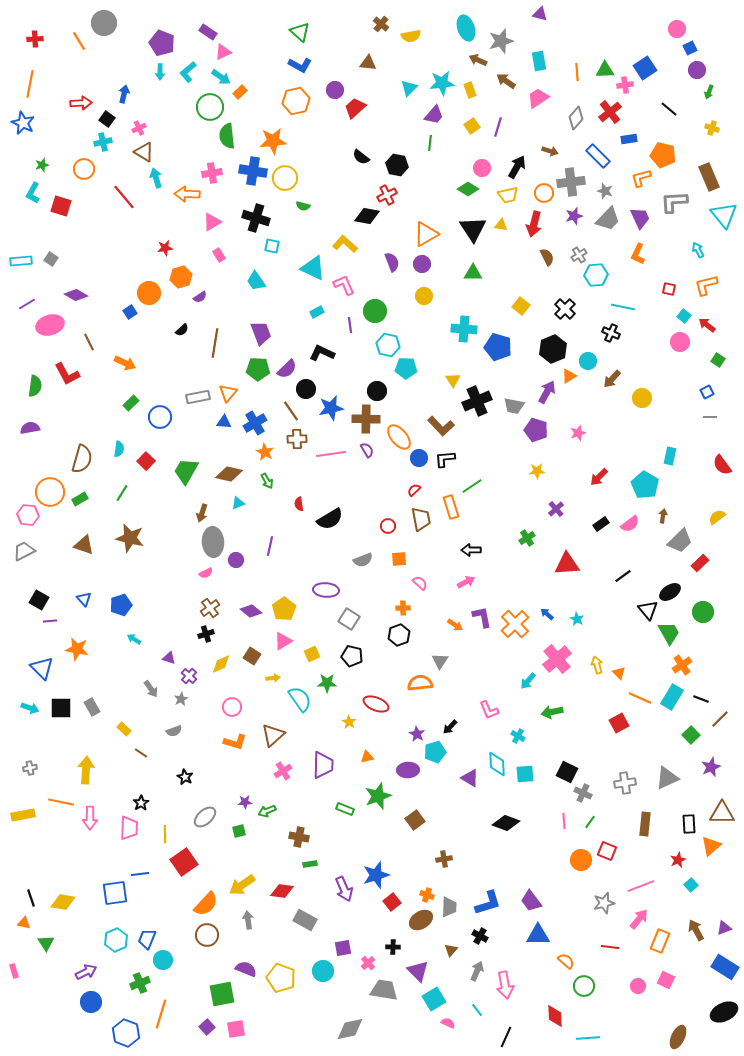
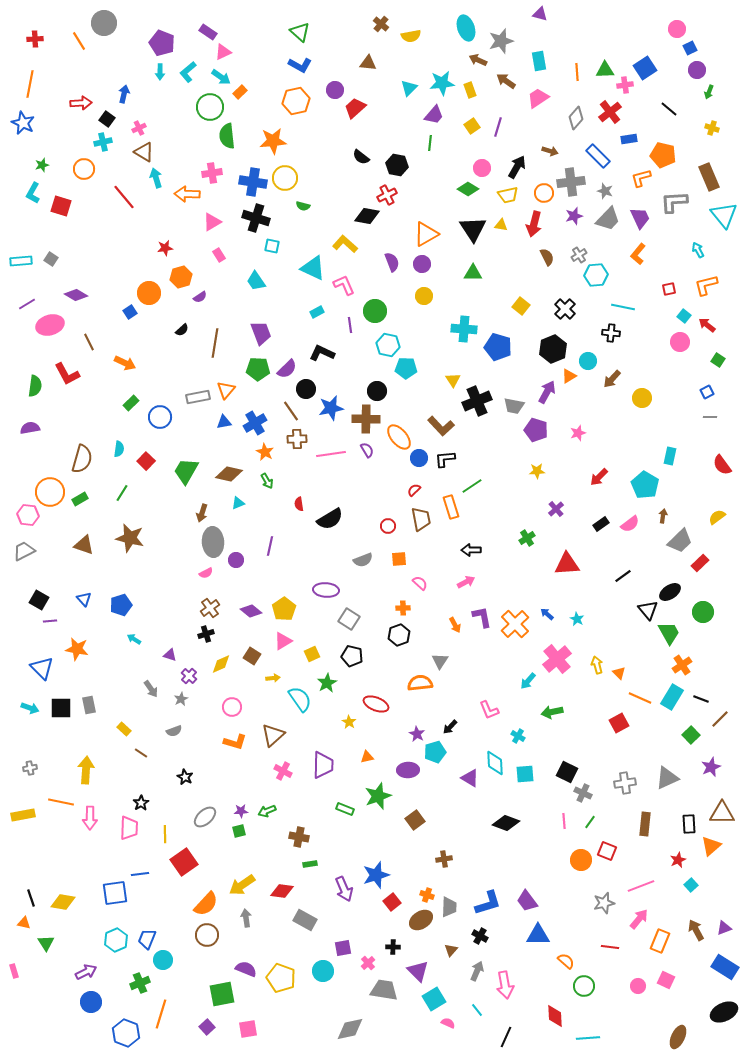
blue cross at (253, 171): moved 11 px down
orange L-shape at (638, 254): rotated 15 degrees clockwise
red square at (669, 289): rotated 24 degrees counterclockwise
black cross at (611, 333): rotated 18 degrees counterclockwise
orange triangle at (228, 393): moved 2 px left, 3 px up
blue triangle at (224, 422): rotated 14 degrees counterclockwise
orange arrow at (455, 625): rotated 28 degrees clockwise
purple triangle at (169, 658): moved 1 px right, 3 px up
green star at (327, 683): rotated 30 degrees counterclockwise
gray rectangle at (92, 707): moved 3 px left, 2 px up; rotated 18 degrees clockwise
cyan diamond at (497, 764): moved 2 px left, 1 px up
pink cross at (283, 771): rotated 30 degrees counterclockwise
purple star at (245, 802): moved 4 px left, 9 px down
purple trapezoid at (531, 901): moved 4 px left
gray arrow at (248, 920): moved 2 px left, 2 px up
pink square at (236, 1029): moved 12 px right
